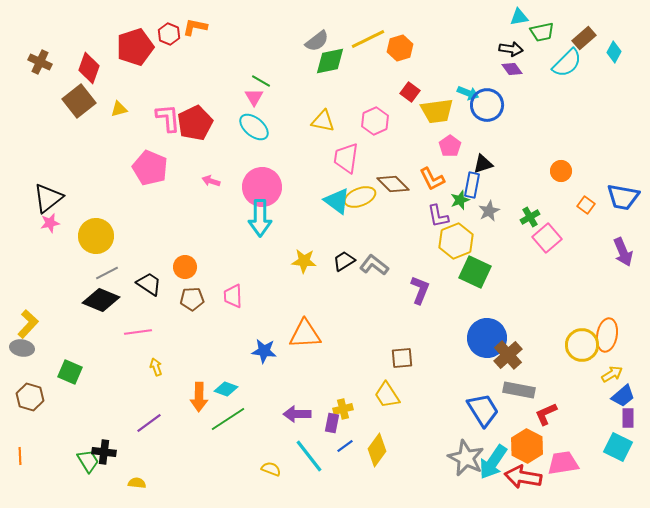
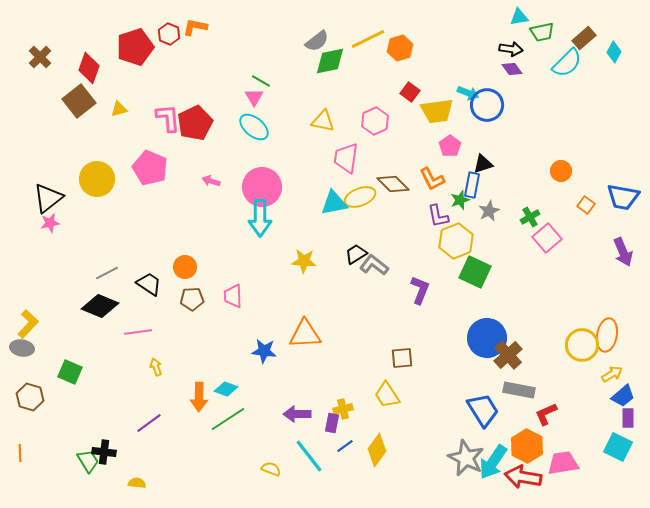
brown cross at (40, 62): moved 5 px up; rotated 20 degrees clockwise
cyan triangle at (337, 201): moved 3 px left, 2 px down; rotated 48 degrees counterclockwise
yellow circle at (96, 236): moved 1 px right, 57 px up
black trapezoid at (344, 261): moved 12 px right, 7 px up
black diamond at (101, 300): moved 1 px left, 6 px down
orange line at (20, 456): moved 3 px up
